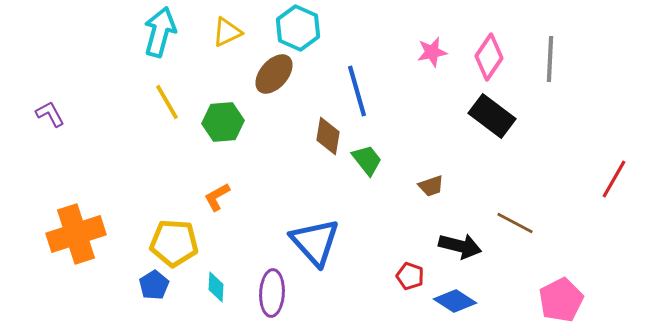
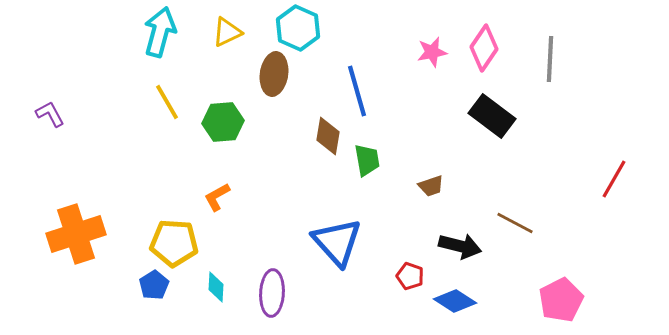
pink diamond: moved 5 px left, 9 px up
brown ellipse: rotated 33 degrees counterclockwise
green trapezoid: rotated 28 degrees clockwise
blue triangle: moved 22 px right
